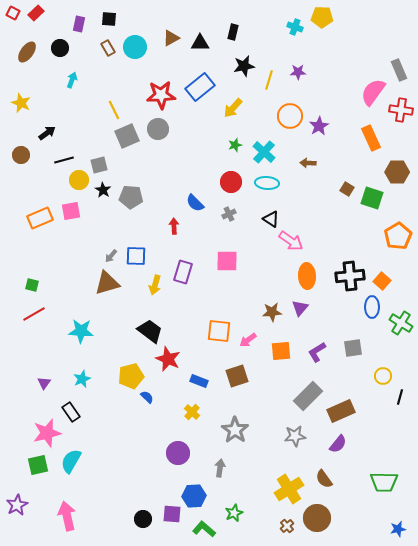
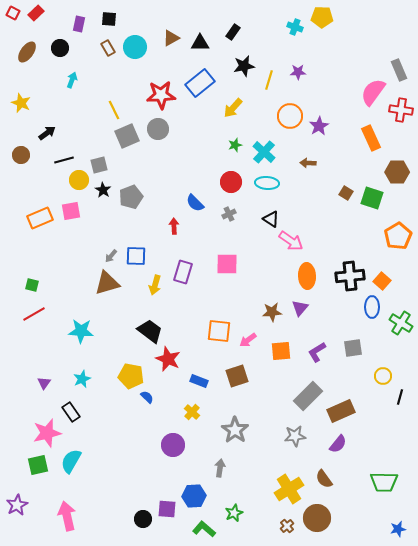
black rectangle at (233, 32): rotated 21 degrees clockwise
blue rectangle at (200, 87): moved 4 px up
brown square at (347, 189): moved 1 px left, 4 px down
gray pentagon at (131, 197): rotated 25 degrees counterclockwise
pink square at (227, 261): moved 3 px down
yellow pentagon at (131, 376): rotated 25 degrees clockwise
purple circle at (178, 453): moved 5 px left, 8 px up
purple square at (172, 514): moved 5 px left, 5 px up
